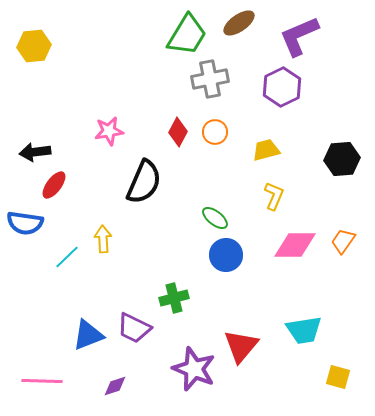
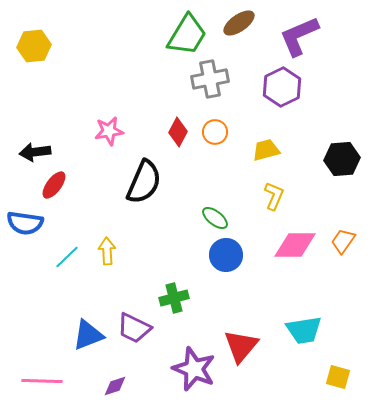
yellow arrow: moved 4 px right, 12 px down
